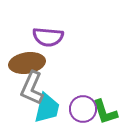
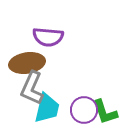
purple circle: moved 1 px right, 1 px down
